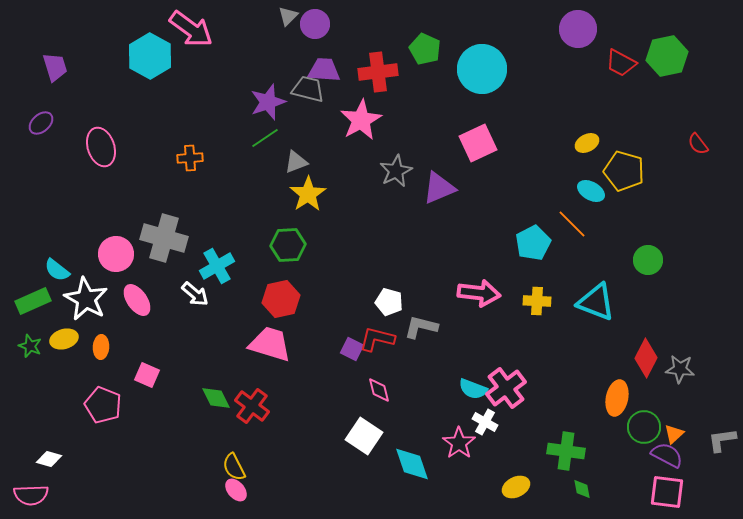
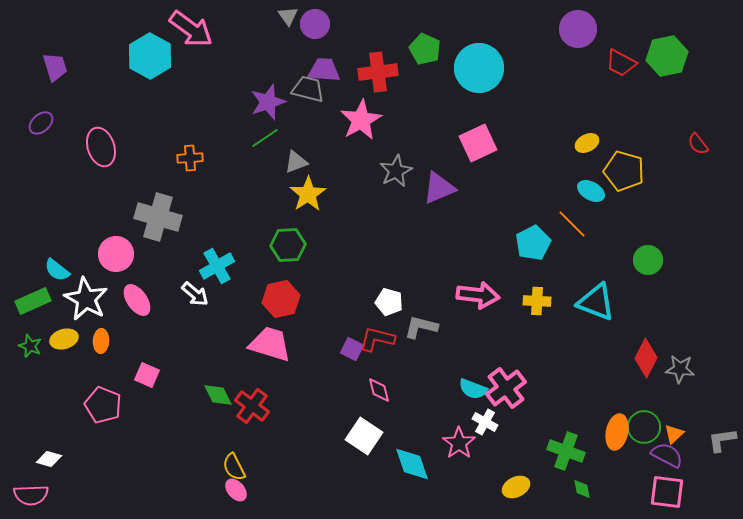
gray triangle at (288, 16): rotated 20 degrees counterclockwise
cyan circle at (482, 69): moved 3 px left, 1 px up
gray cross at (164, 238): moved 6 px left, 21 px up
pink arrow at (479, 293): moved 1 px left, 2 px down
orange ellipse at (101, 347): moved 6 px up
green diamond at (216, 398): moved 2 px right, 3 px up
orange ellipse at (617, 398): moved 34 px down
green cross at (566, 451): rotated 12 degrees clockwise
